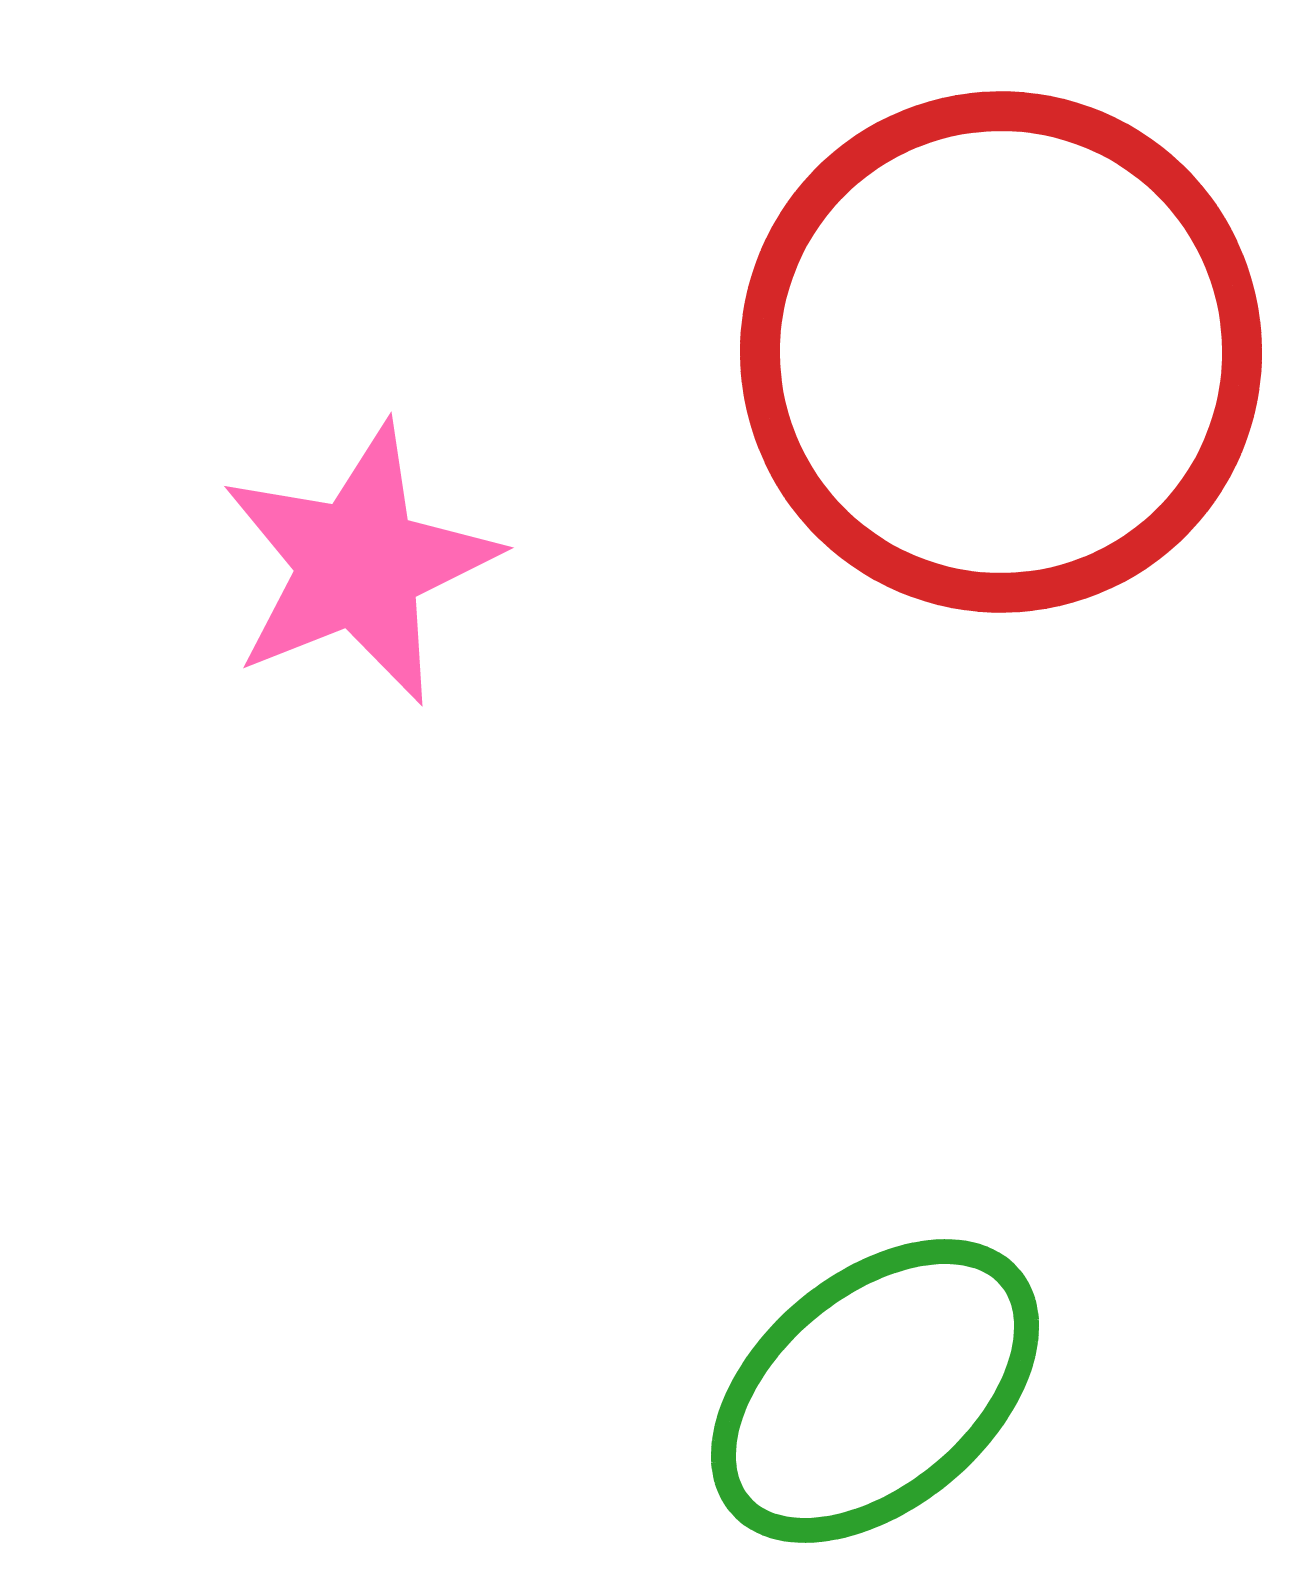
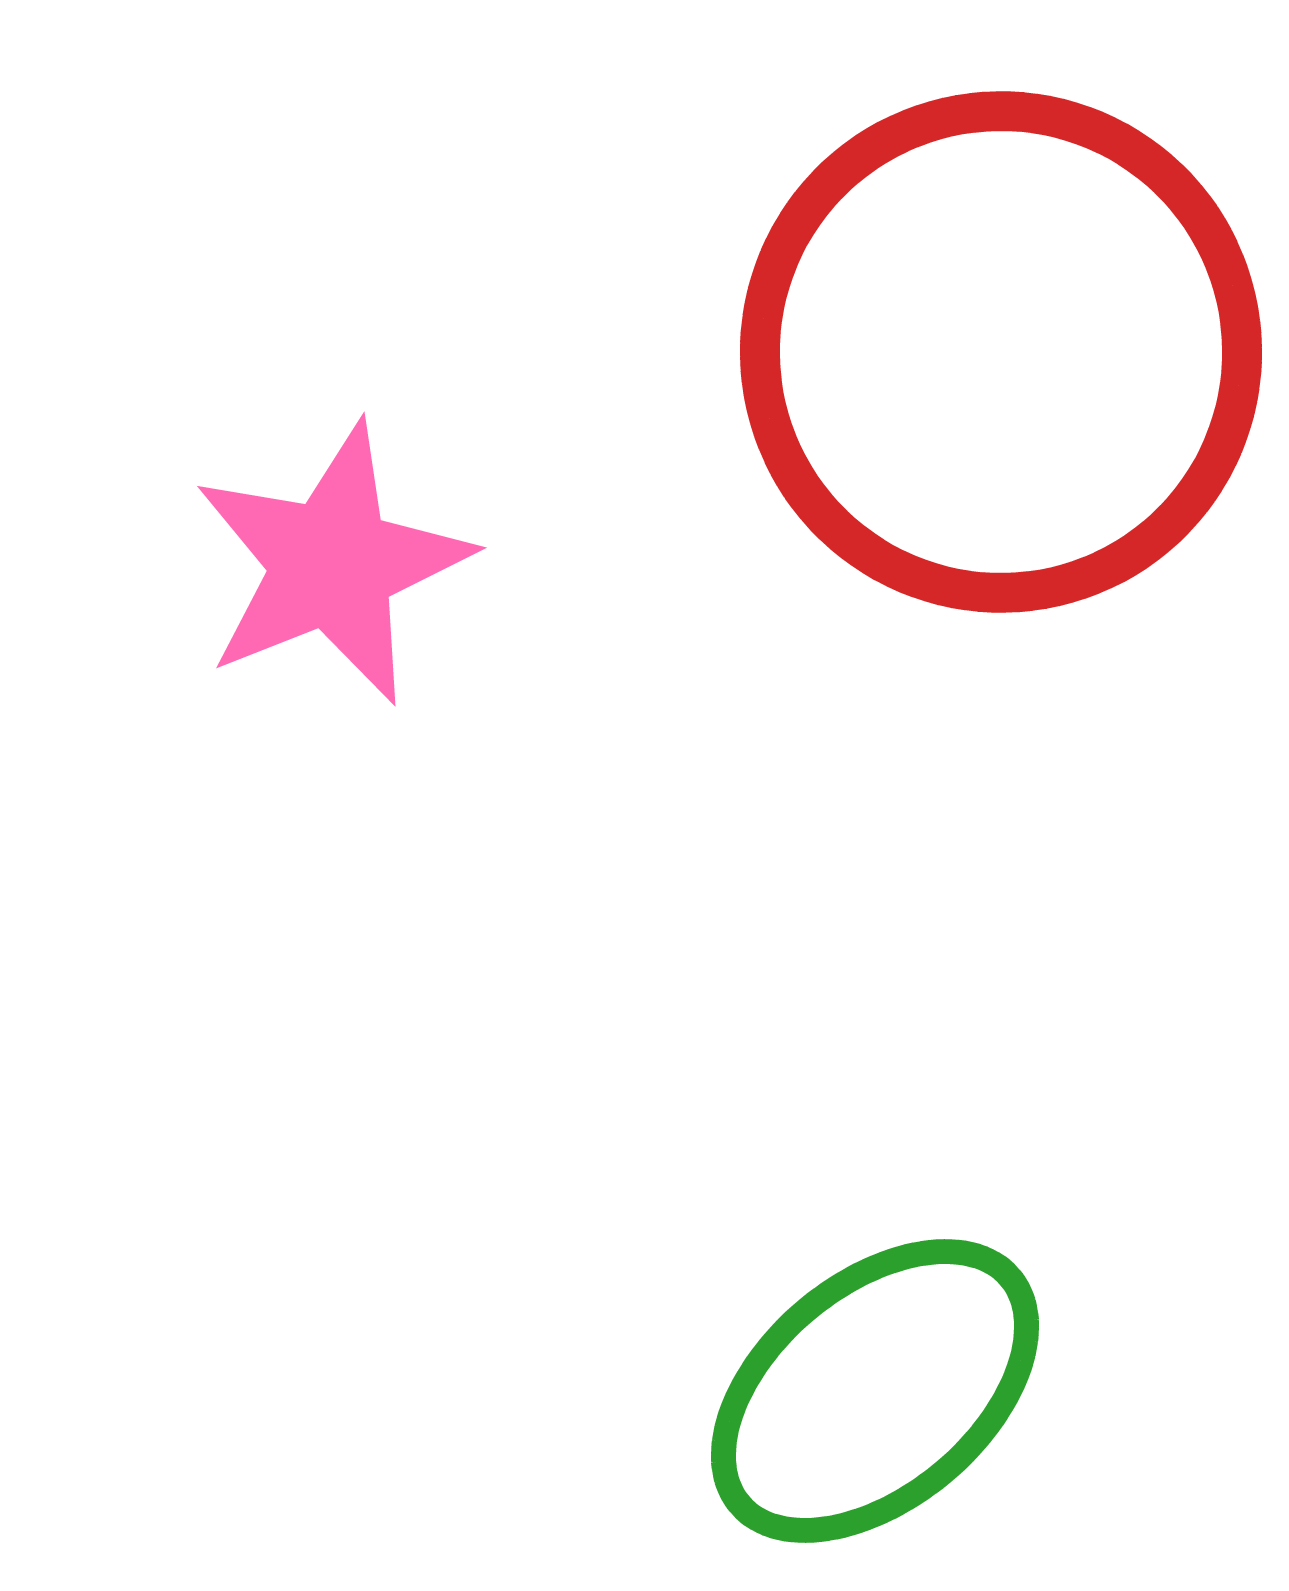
pink star: moved 27 px left
